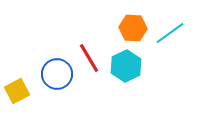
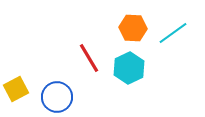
cyan line: moved 3 px right
cyan hexagon: moved 3 px right, 2 px down
blue circle: moved 23 px down
yellow square: moved 1 px left, 2 px up
